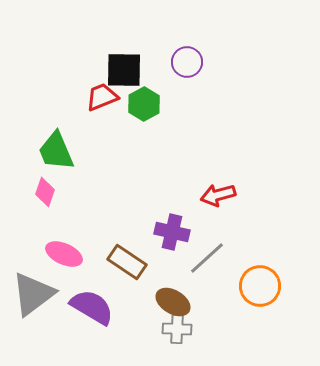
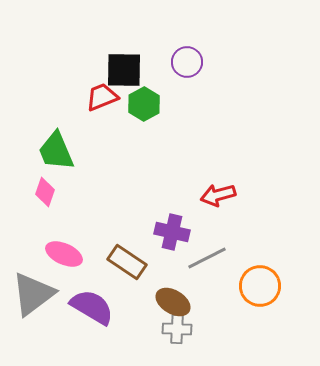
gray line: rotated 15 degrees clockwise
